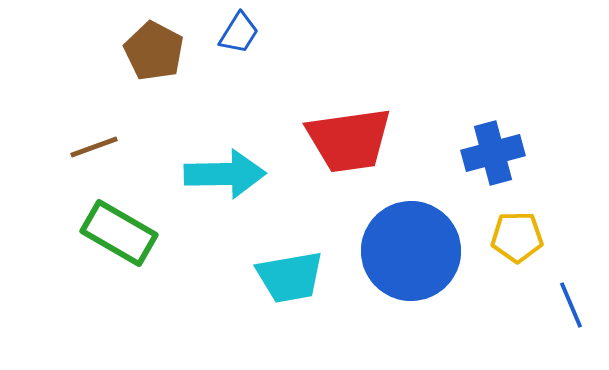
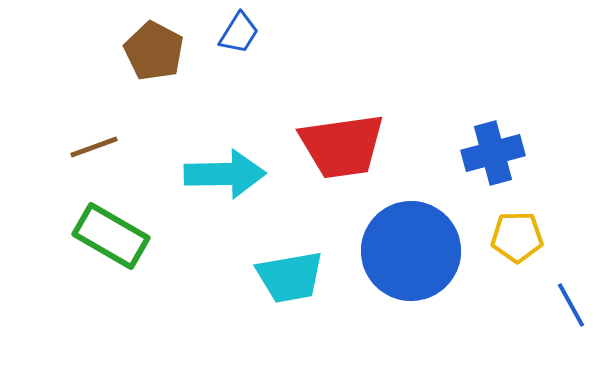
red trapezoid: moved 7 px left, 6 px down
green rectangle: moved 8 px left, 3 px down
blue line: rotated 6 degrees counterclockwise
